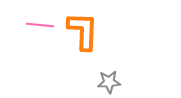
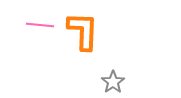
gray star: moved 4 px right; rotated 30 degrees counterclockwise
